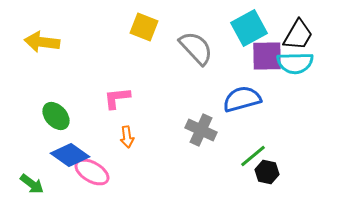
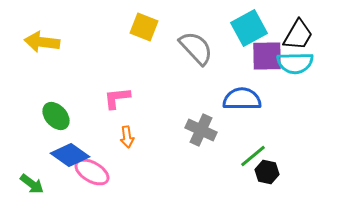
blue semicircle: rotated 15 degrees clockwise
